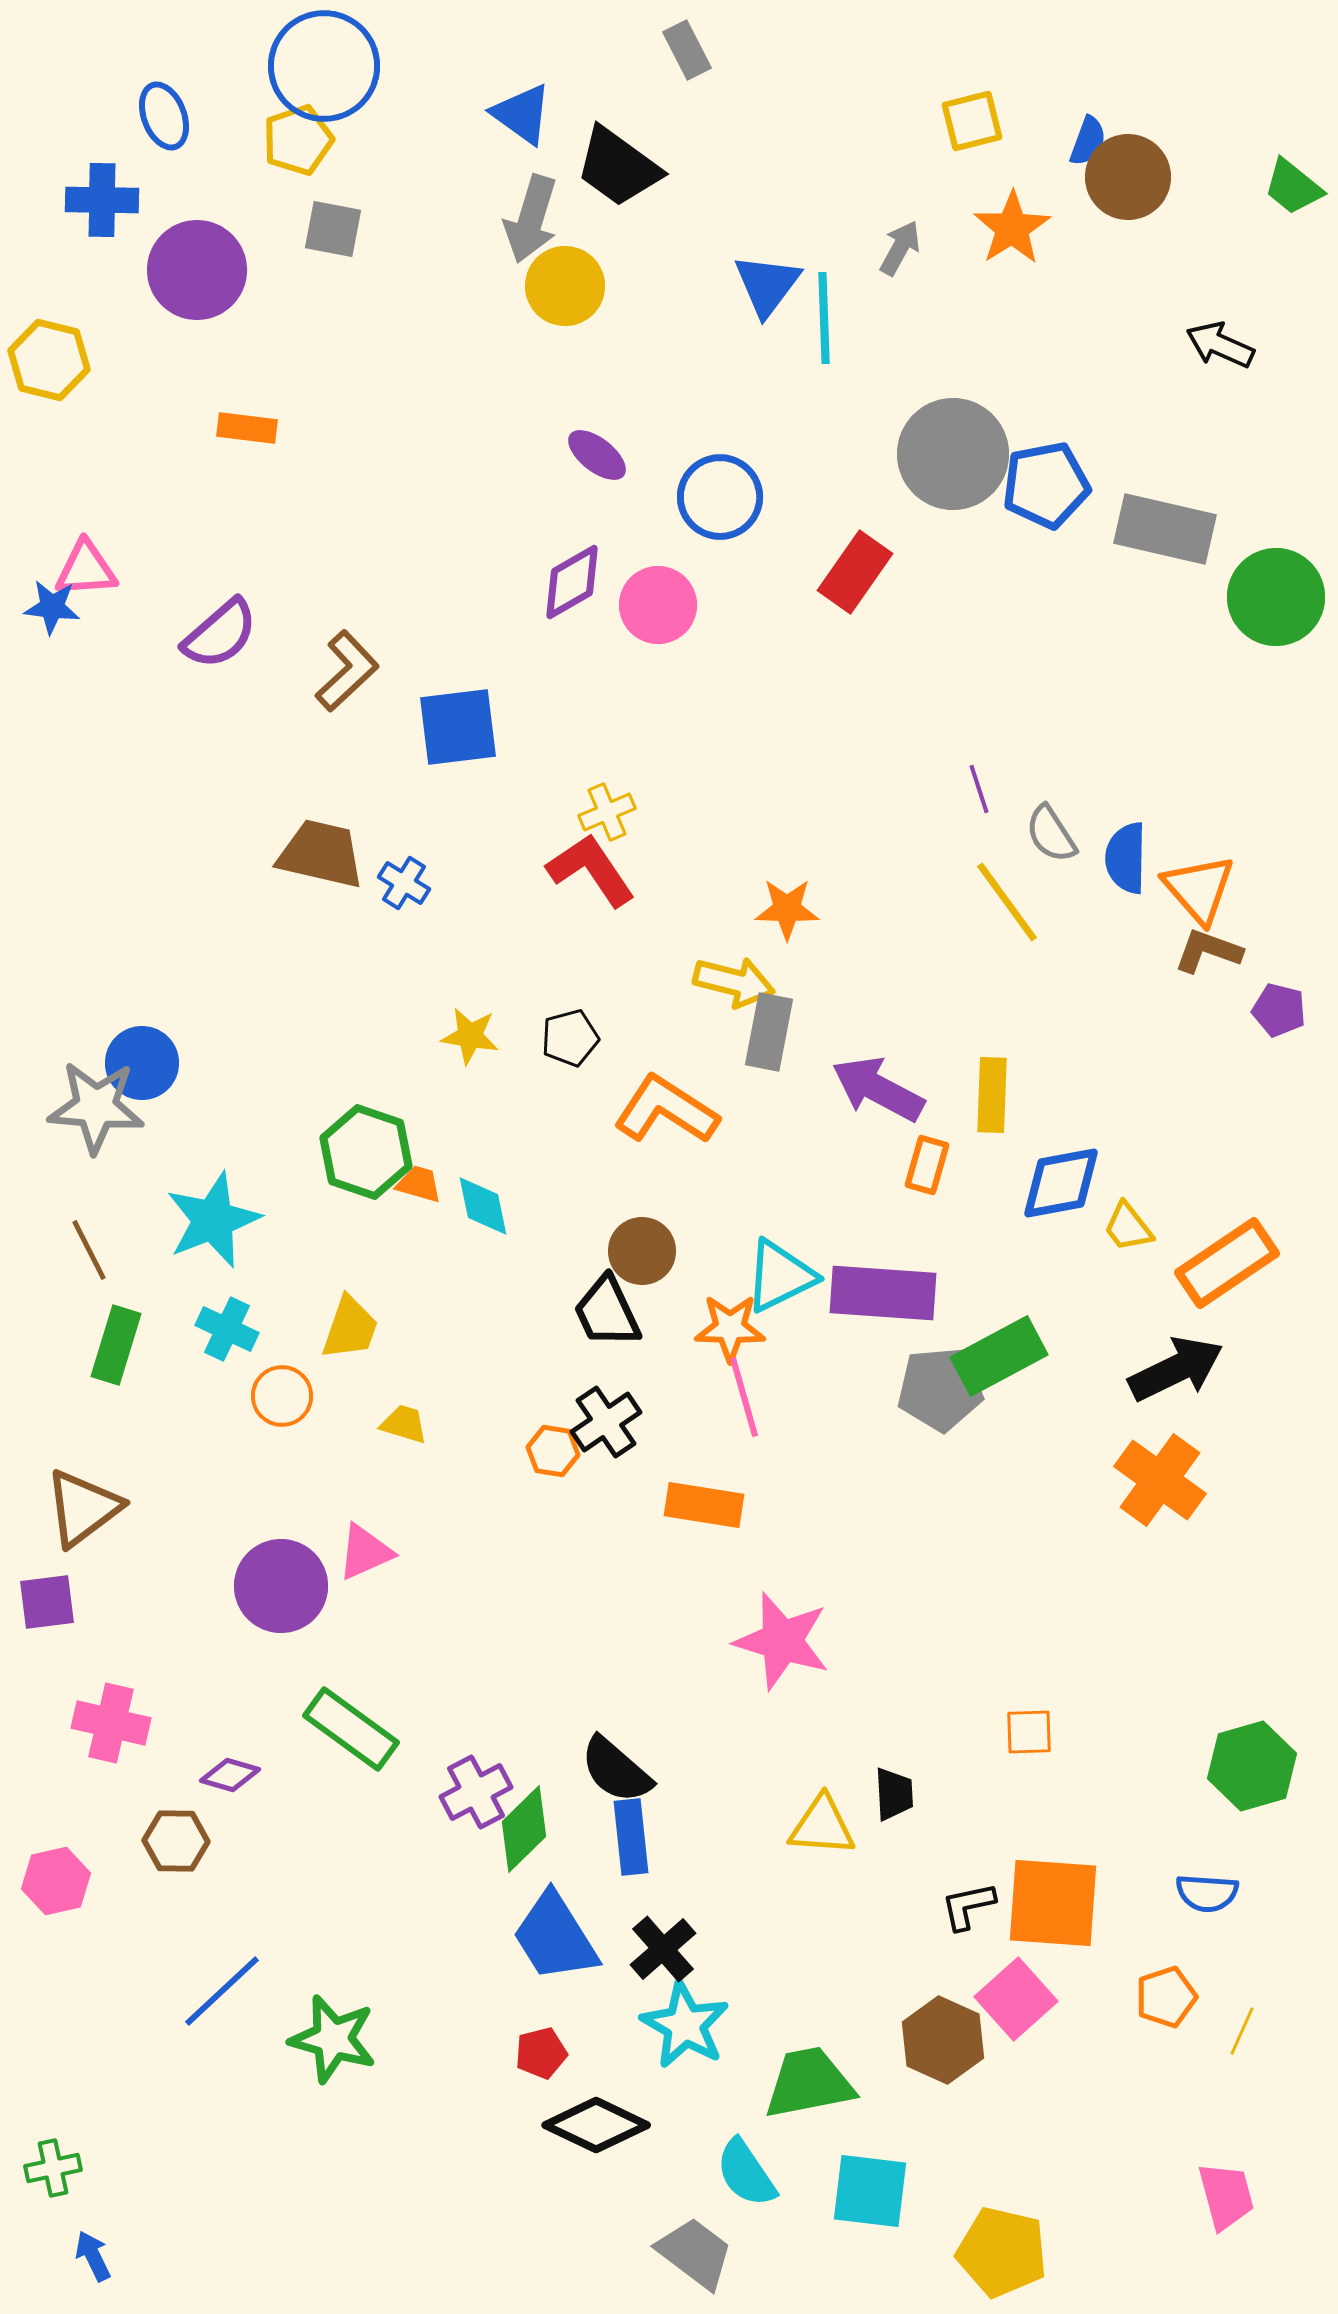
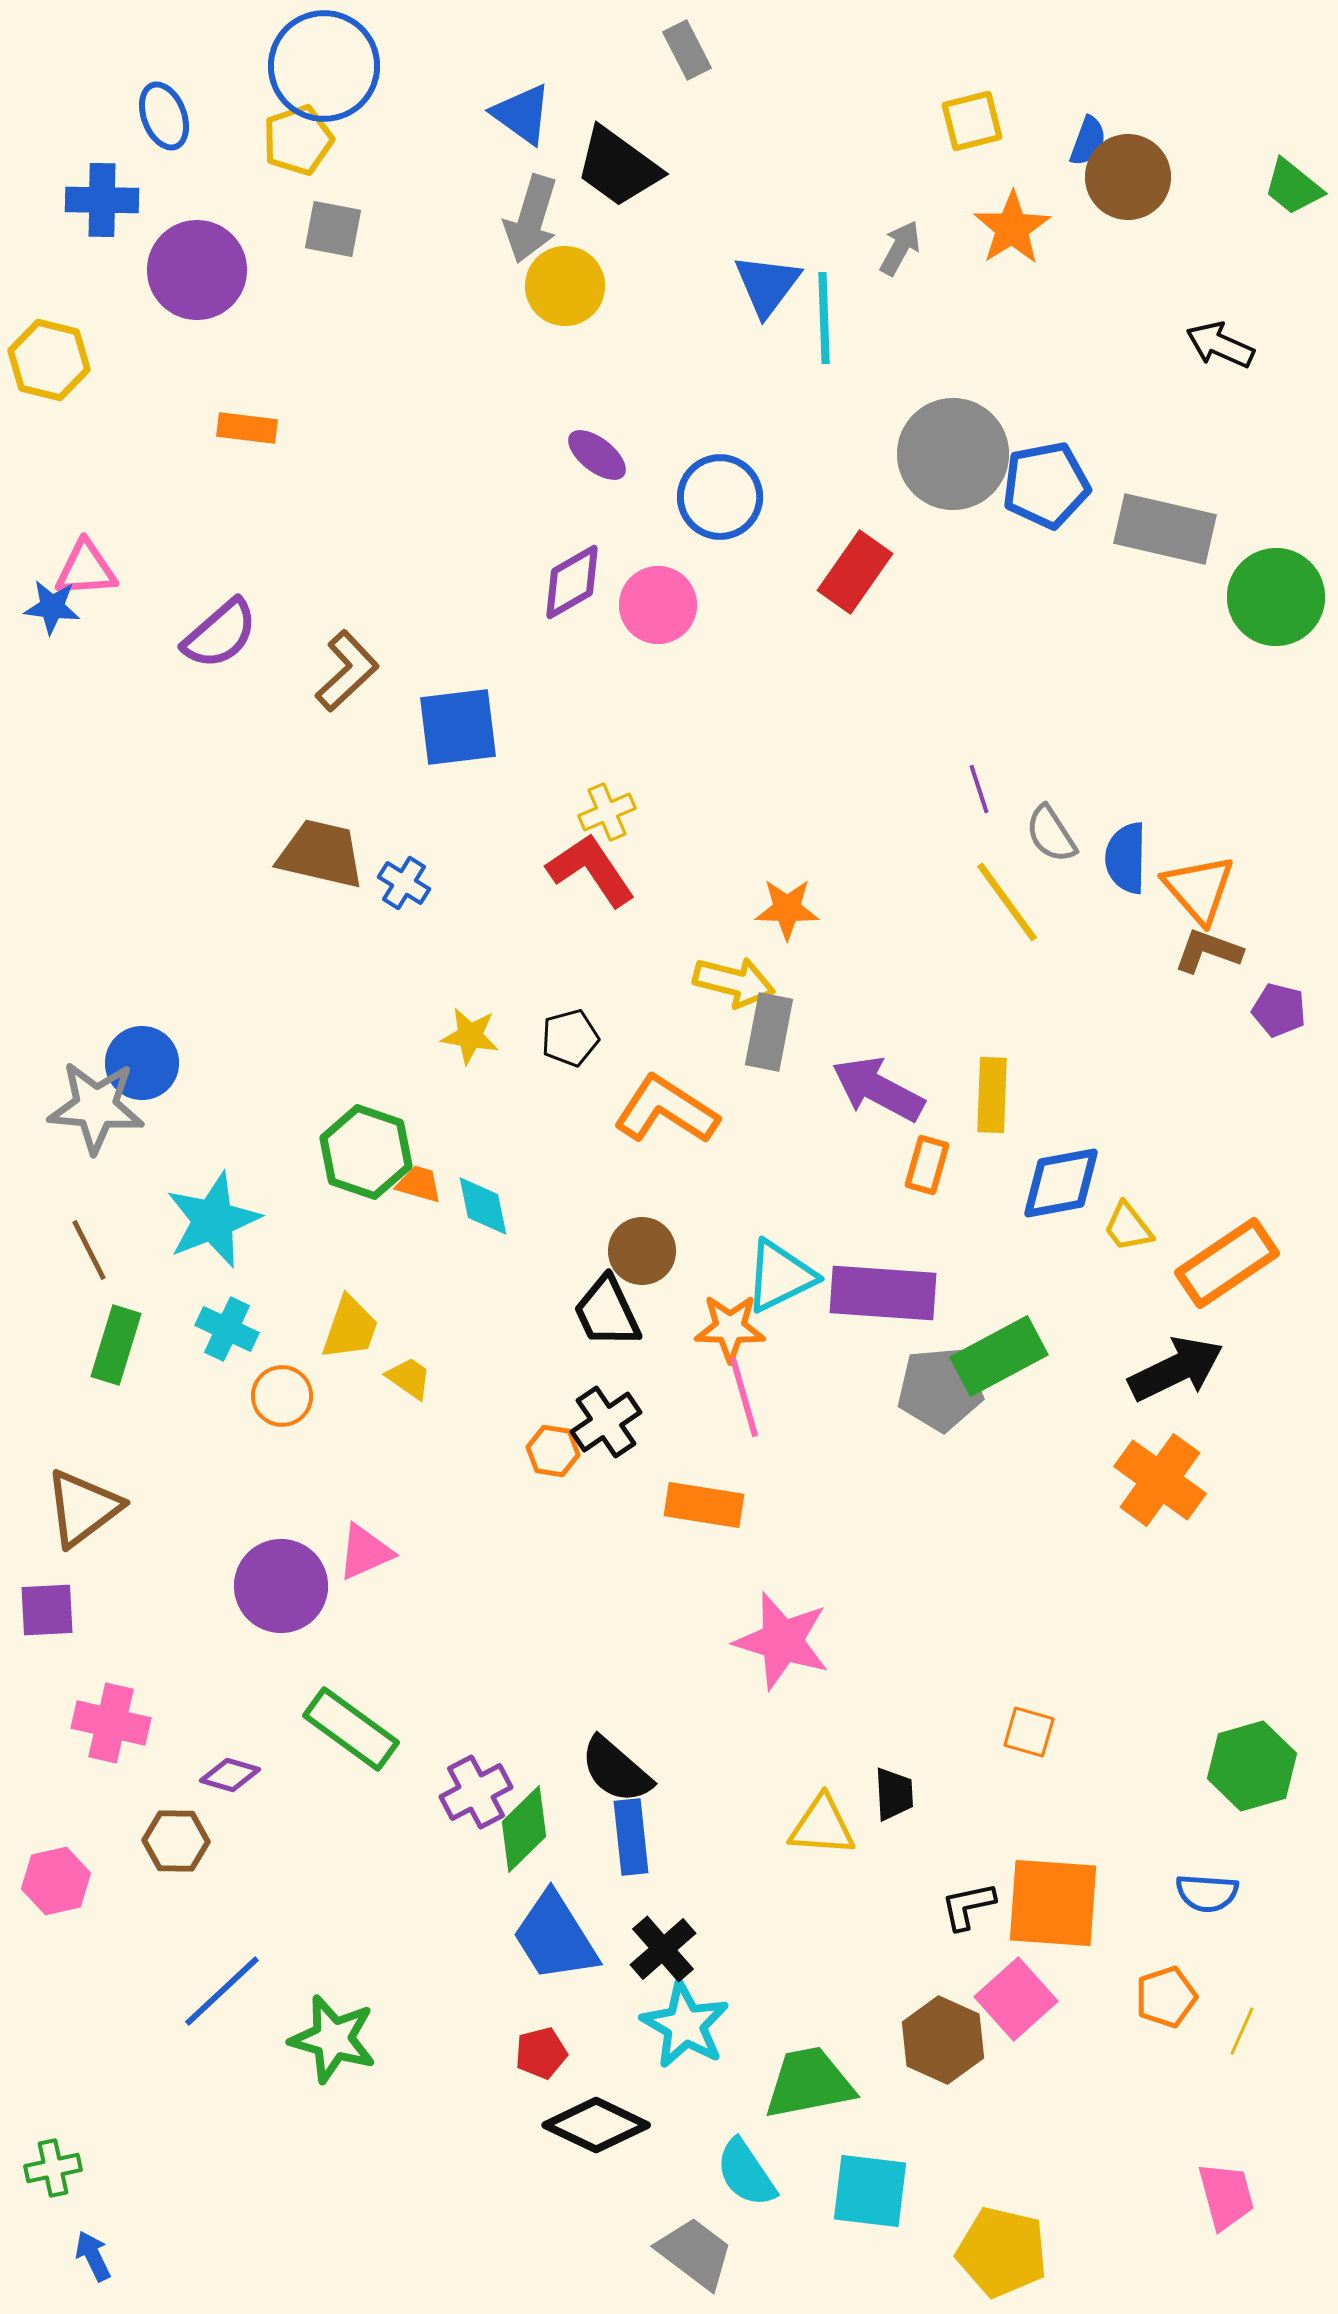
yellow trapezoid at (404, 1424): moved 5 px right, 46 px up; rotated 18 degrees clockwise
purple square at (47, 1602): moved 8 px down; rotated 4 degrees clockwise
orange square at (1029, 1732): rotated 18 degrees clockwise
